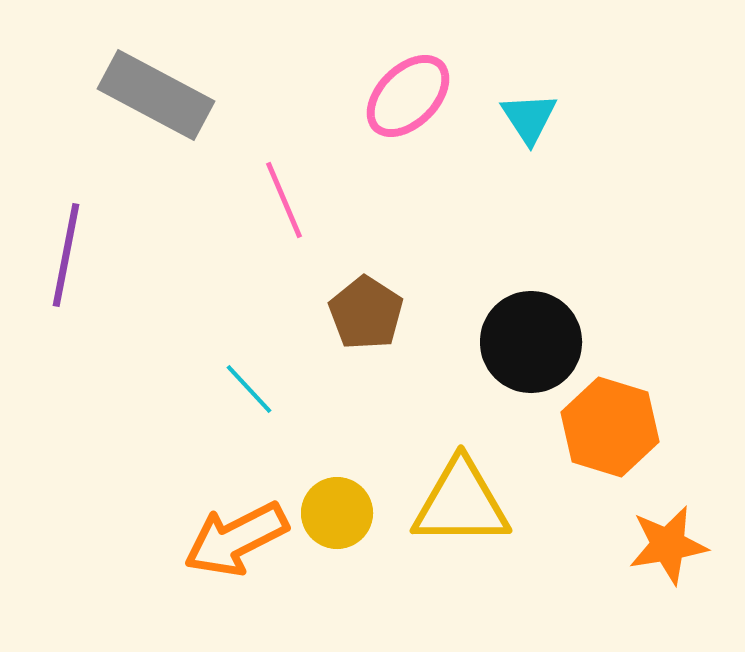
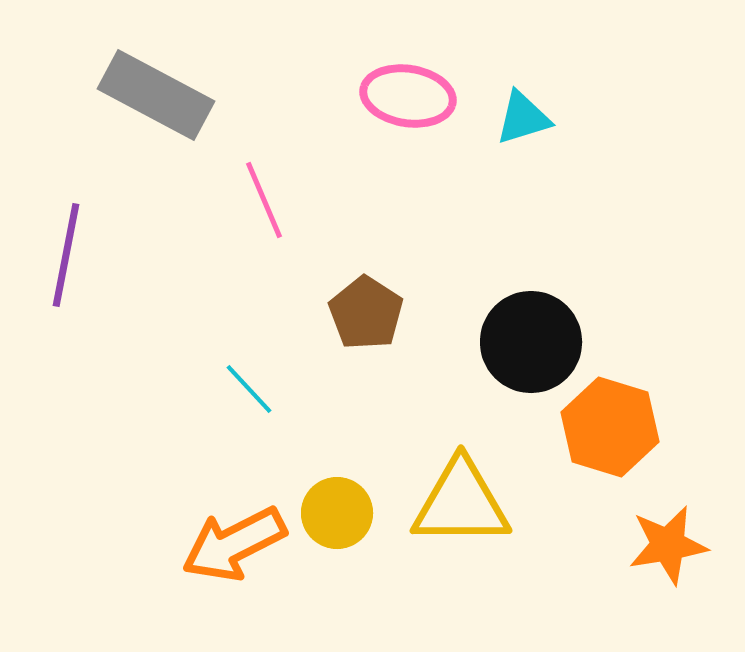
pink ellipse: rotated 54 degrees clockwise
cyan triangle: moved 6 px left; rotated 46 degrees clockwise
pink line: moved 20 px left
orange arrow: moved 2 px left, 5 px down
